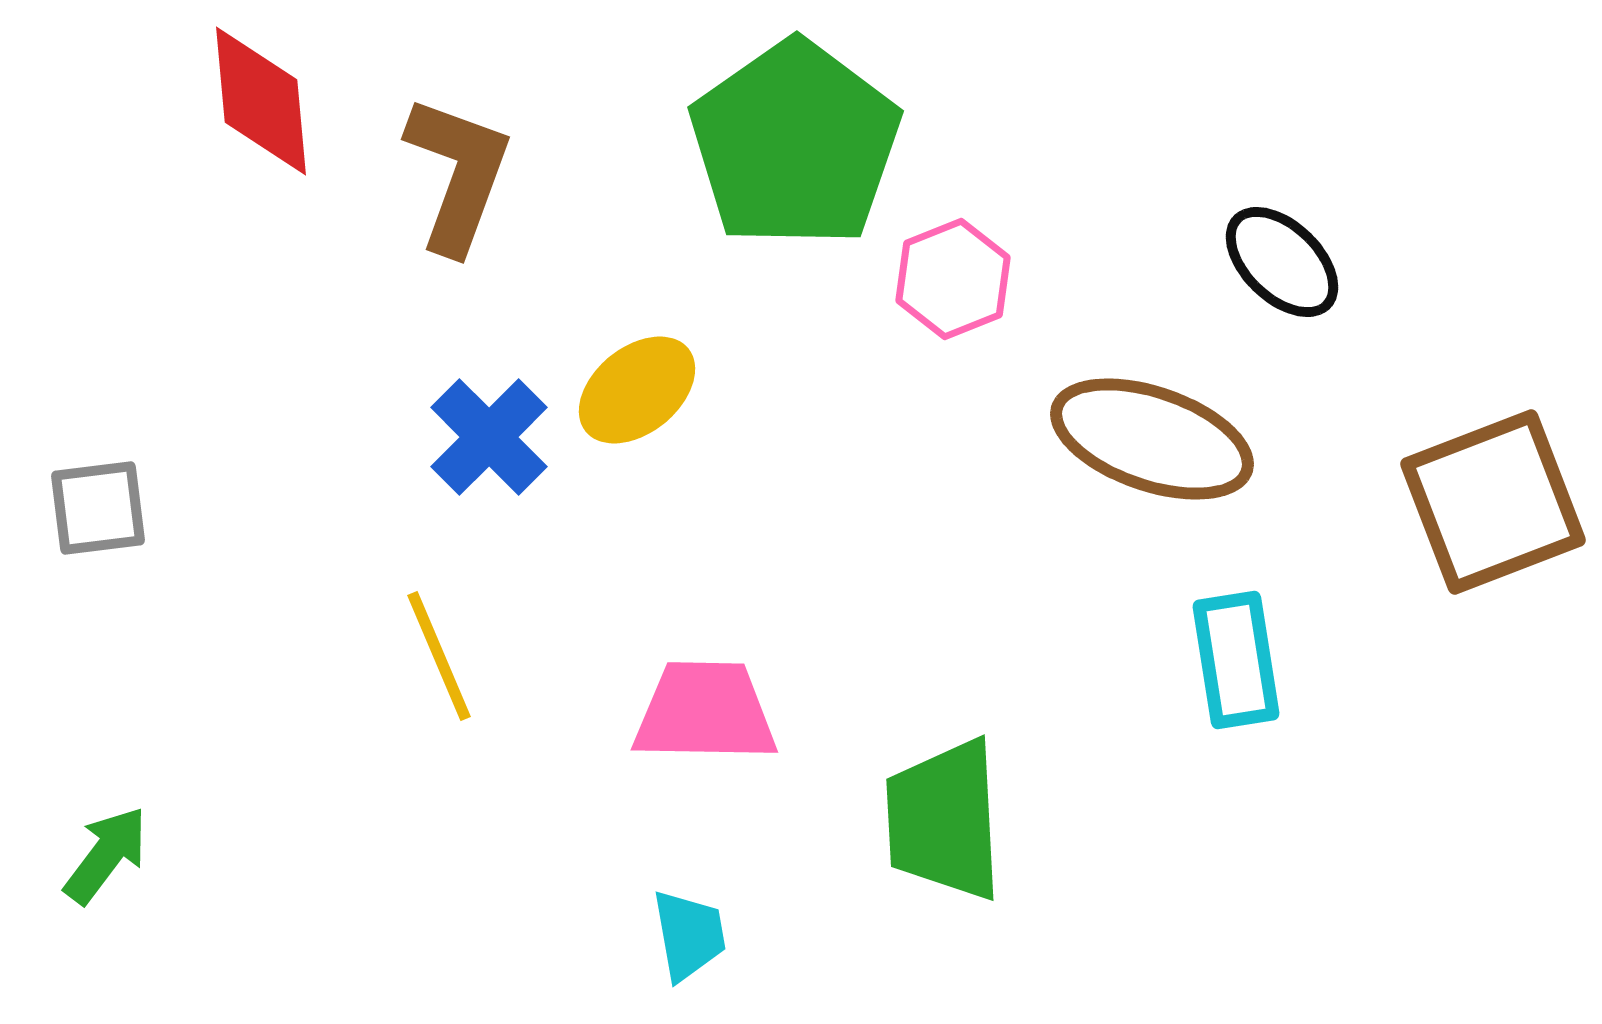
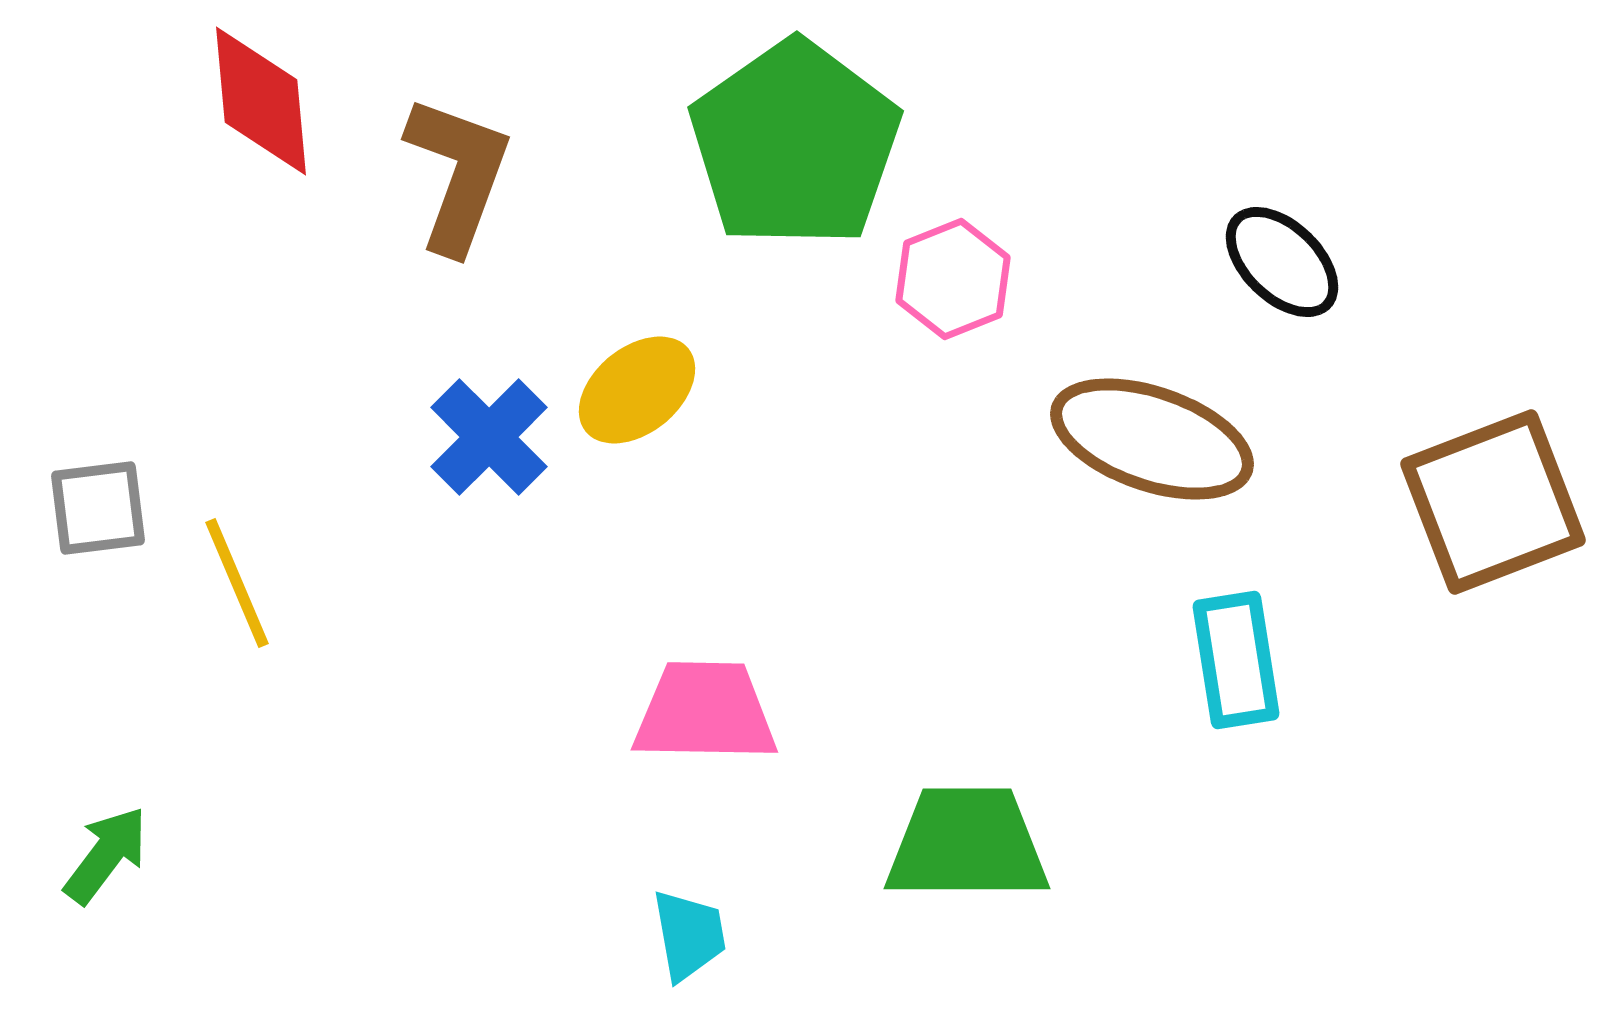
yellow line: moved 202 px left, 73 px up
green trapezoid: moved 23 px right, 24 px down; rotated 93 degrees clockwise
